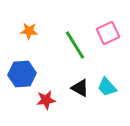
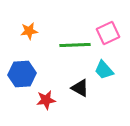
orange star: rotated 12 degrees counterclockwise
green line: rotated 60 degrees counterclockwise
cyan trapezoid: moved 3 px left, 17 px up
